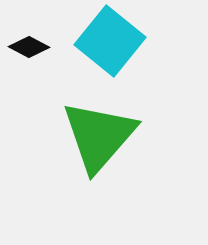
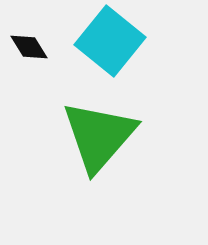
black diamond: rotated 30 degrees clockwise
